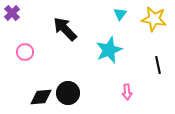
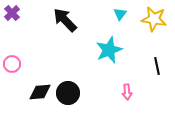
black arrow: moved 9 px up
pink circle: moved 13 px left, 12 px down
black line: moved 1 px left, 1 px down
black diamond: moved 1 px left, 5 px up
